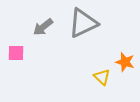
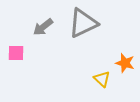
orange star: moved 1 px down
yellow triangle: moved 2 px down
